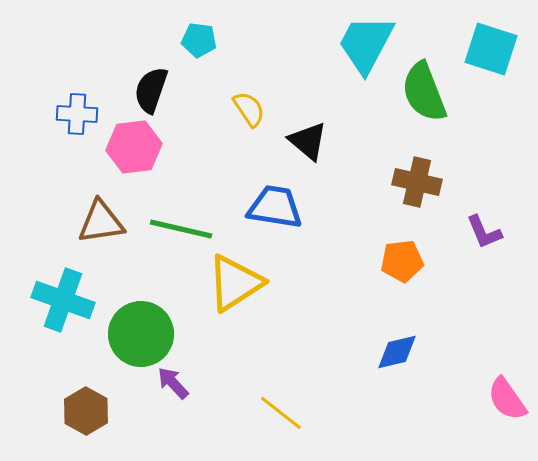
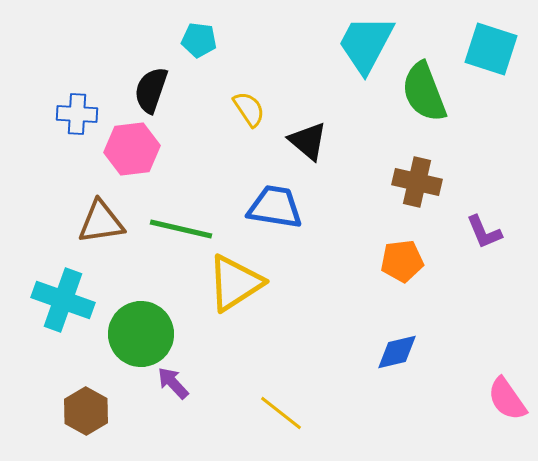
pink hexagon: moved 2 px left, 2 px down
